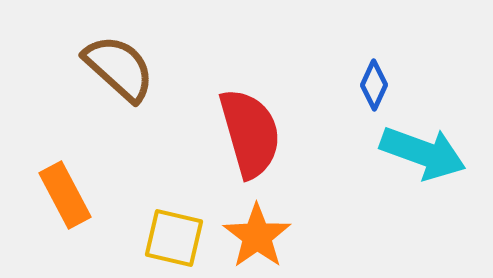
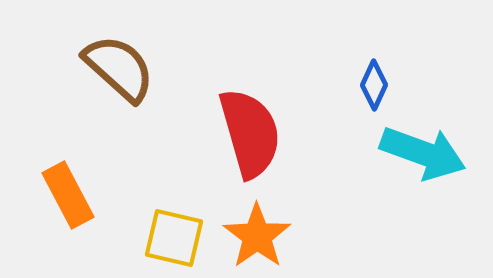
orange rectangle: moved 3 px right
